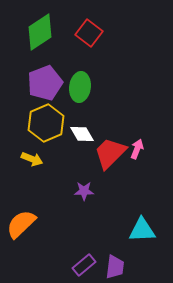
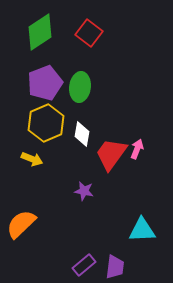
white diamond: rotated 40 degrees clockwise
red trapezoid: moved 1 px right, 1 px down; rotated 9 degrees counterclockwise
purple star: rotated 12 degrees clockwise
